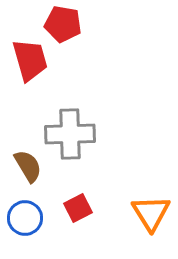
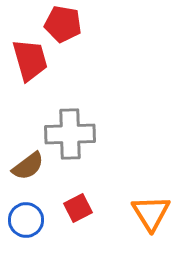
brown semicircle: rotated 84 degrees clockwise
blue circle: moved 1 px right, 2 px down
